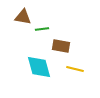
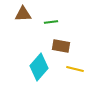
brown triangle: moved 3 px up; rotated 12 degrees counterclockwise
green line: moved 9 px right, 7 px up
cyan diamond: rotated 56 degrees clockwise
